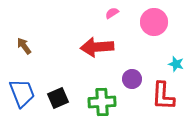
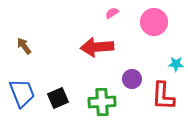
cyan star: rotated 14 degrees counterclockwise
